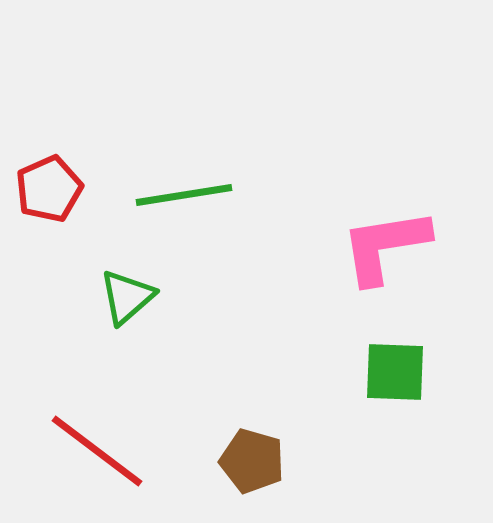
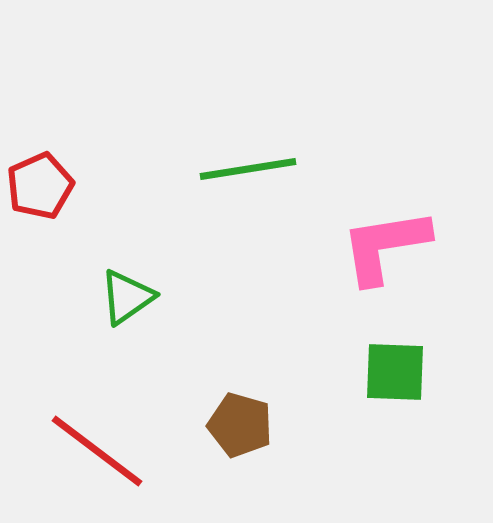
red pentagon: moved 9 px left, 3 px up
green line: moved 64 px right, 26 px up
green triangle: rotated 6 degrees clockwise
brown pentagon: moved 12 px left, 36 px up
